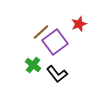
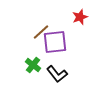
red star: moved 1 px right, 7 px up
purple square: rotated 30 degrees clockwise
